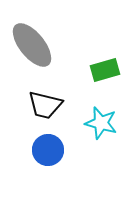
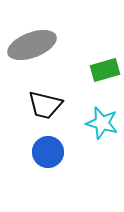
gray ellipse: rotated 72 degrees counterclockwise
cyan star: moved 1 px right
blue circle: moved 2 px down
